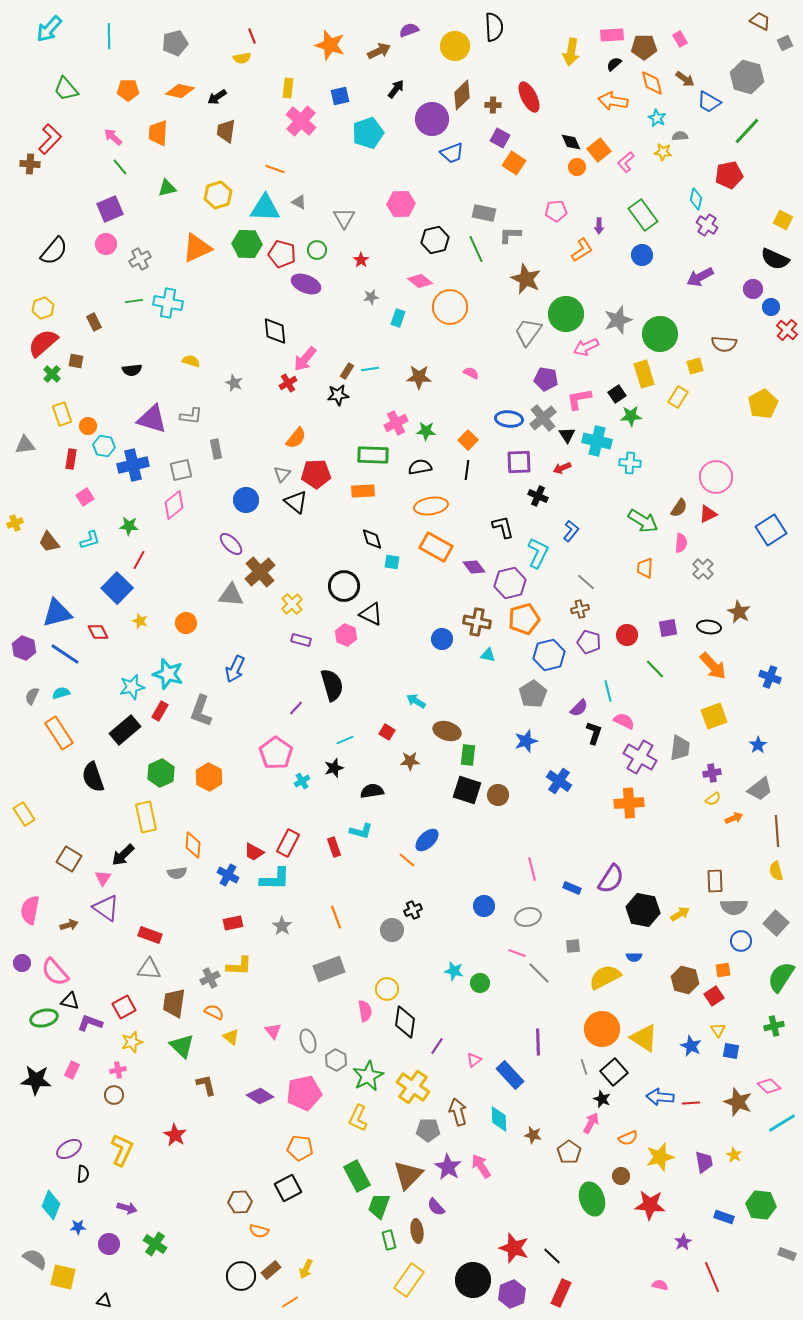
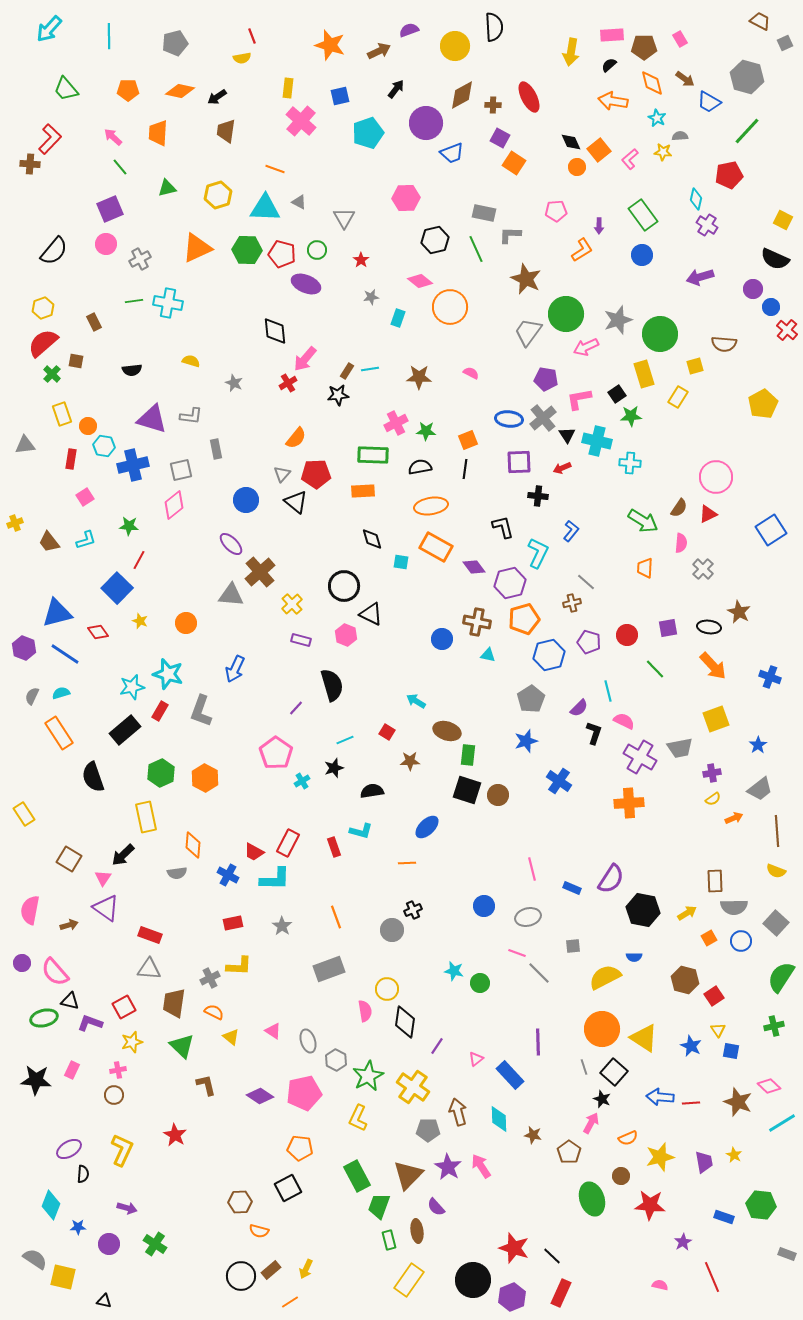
black semicircle at (614, 64): moved 5 px left, 1 px down
brown diamond at (462, 95): rotated 16 degrees clockwise
purple circle at (432, 119): moved 6 px left, 4 px down
pink L-shape at (626, 162): moved 4 px right, 3 px up
pink hexagon at (401, 204): moved 5 px right, 6 px up
green hexagon at (247, 244): moved 6 px down
purple arrow at (700, 277): rotated 12 degrees clockwise
orange square at (468, 440): rotated 24 degrees clockwise
black line at (467, 470): moved 2 px left, 1 px up
black cross at (538, 496): rotated 18 degrees counterclockwise
cyan L-shape at (90, 540): moved 4 px left
cyan square at (392, 562): moved 9 px right
brown cross at (580, 609): moved 8 px left, 6 px up
red diamond at (98, 632): rotated 10 degrees counterclockwise
gray pentagon at (533, 694): moved 2 px left, 5 px down
yellow square at (714, 716): moved 2 px right, 3 px down
gray trapezoid at (680, 748): rotated 72 degrees clockwise
orange hexagon at (209, 777): moved 4 px left, 1 px down
blue ellipse at (427, 840): moved 13 px up
orange line at (407, 860): moved 3 px down; rotated 42 degrees counterclockwise
yellow semicircle at (776, 871): rotated 54 degrees counterclockwise
yellow arrow at (680, 914): moved 7 px right, 1 px up
orange square at (723, 970): moved 14 px left, 32 px up; rotated 21 degrees counterclockwise
pink triangle at (273, 1031): rotated 18 degrees counterclockwise
pink triangle at (474, 1060): moved 2 px right, 1 px up
black square at (614, 1072): rotated 8 degrees counterclockwise
purple hexagon at (512, 1294): moved 3 px down
